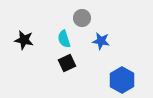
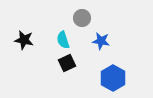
cyan semicircle: moved 1 px left, 1 px down
blue hexagon: moved 9 px left, 2 px up
